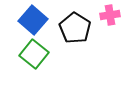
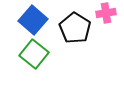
pink cross: moved 4 px left, 2 px up
